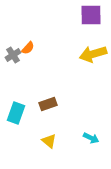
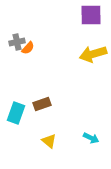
gray cross: moved 4 px right, 13 px up; rotated 21 degrees clockwise
brown rectangle: moved 6 px left
